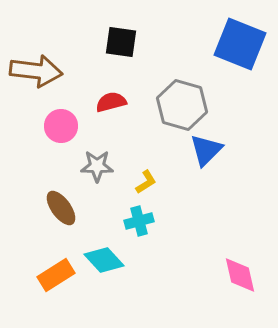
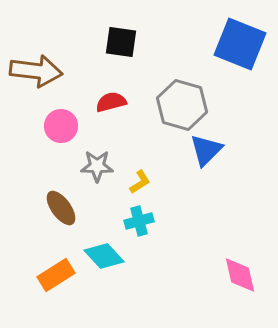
yellow L-shape: moved 6 px left
cyan diamond: moved 4 px up
